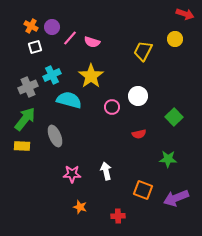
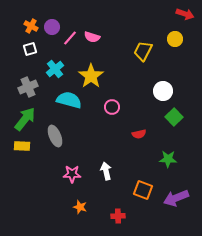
pink semicircle: moved 5 px up
white square: moved 5 px left, 2 px down
cyan cross: moved 3 px right, 6 px up; rotated 12 degrees counterclockwise
white circle: moved 25 px right, 5 px up
